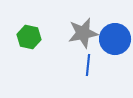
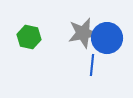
blue circle: moved 8 px left, 1 px up
blue line: moved 4 px right
